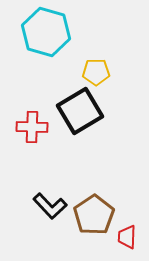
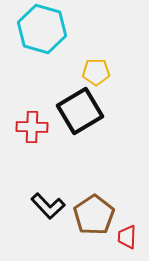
cyan hexagon: moved 4 px left, 3 px up
black L-shape: moved 2 px left
